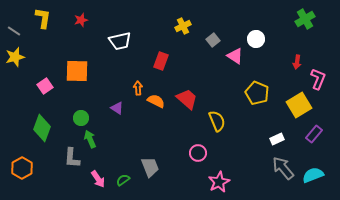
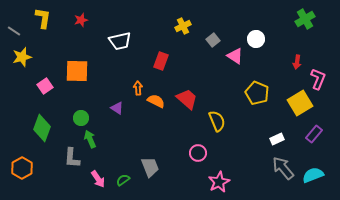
yellow star: moved 7 px right
yellow square: moved 1 px right, 2 px up
